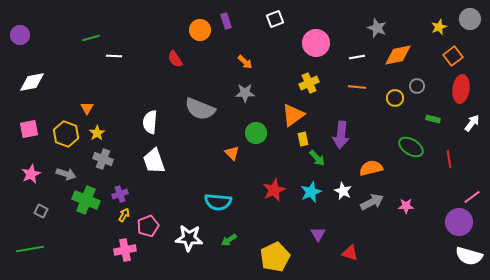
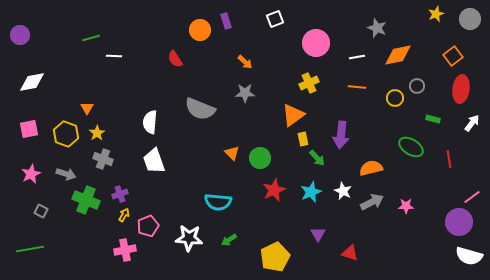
yellow star at (439, 27): moved 3 px left, 13 px up
green circle at (256, 133): moved 4 px right, 25 px down
